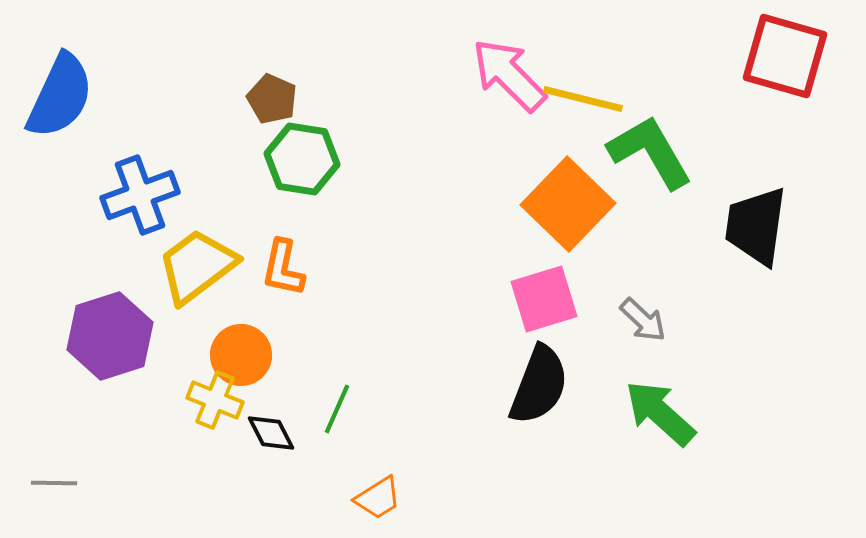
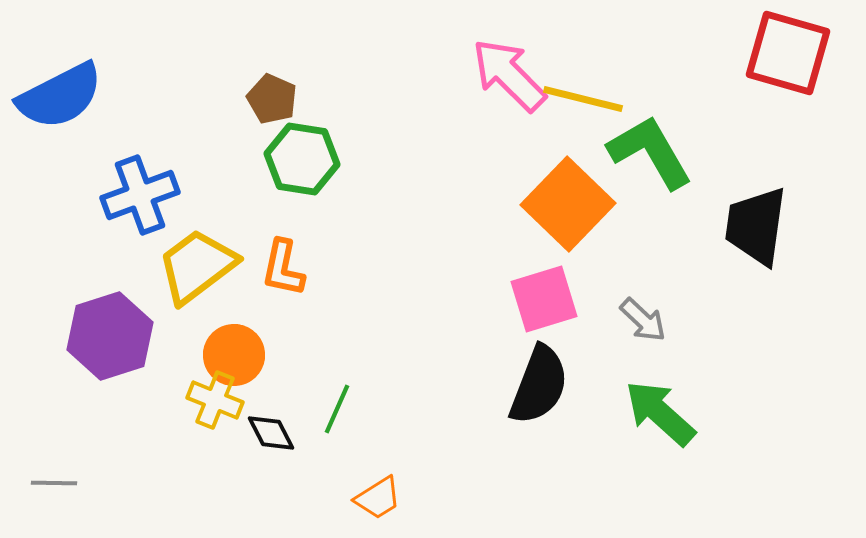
red square: moved 3 px right, 3 px up
blue semicircle: rotated 38 degrees clockwise
orange circle: moved 7 px left
